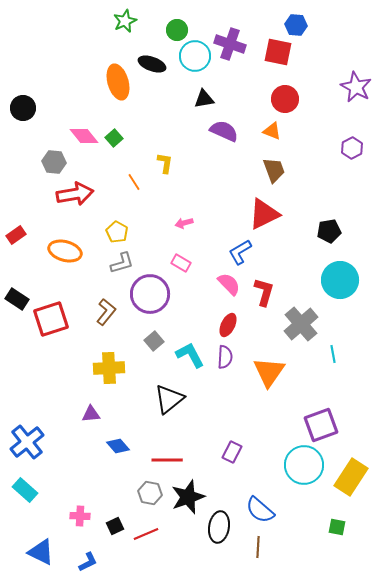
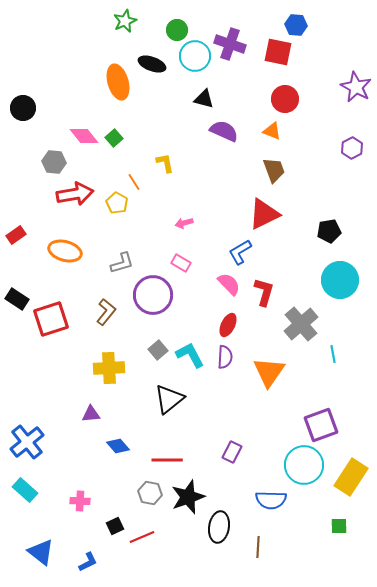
black triangle at (204, 99): rotated 25 degrees clockwise
yellow L-shape at (165, 163): rotated 20 degrees counterclockwise
yellow pentagon at (117, 232): moved 29 px up
purple circle at (150, 294): moved 3 px right, 1 px down
gray square at (154, 341): moved 4 px right, 9 px down
blue semicircle at (260, 510): moved 11 px right, 10 px up; rotated 40 degrees counterclockwise
pink cross at (80, 516): moved 15 px up
green square at (337, 527): moved 2 px right, 1 px up; rotated 12 degrees counterclockwise
red line at (146, 534): moved 4 px left, 3 px down
blue triangle at (41, 552): rotated 12 degrees clockwise
